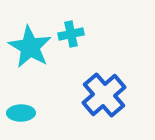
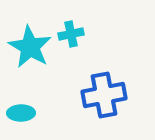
blue cross: rotated 30 degrees clockwise
